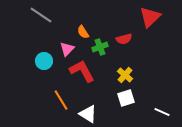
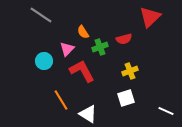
yellow cross: moved 5 px right, 4 px up; rotated 28 degrees clockwise
white line: moved 4 px right, 1 px up
